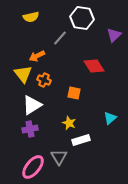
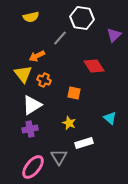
cyan triangle: rotated 40 degrees counterclockwise
white rectangle: moved 3 px right, 3 px down
